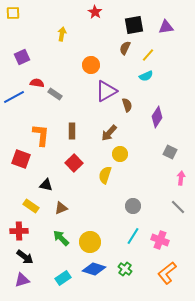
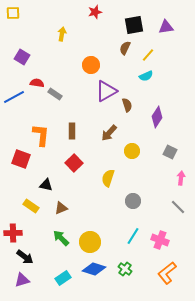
red star at (95, 12): rotated 24 degrees clockwise
purple square at (22, 57): rotated 35 degrees counterclockwise
yellow circle at (120, 154): moved 12 px right, 3 px up
yellow semicircle at (105, 175): moved 3 px right, 3 px down
gray circle at (133, 206): moved 5 px up
red cross at (19, 231): moved 6 px left, 2 px down
